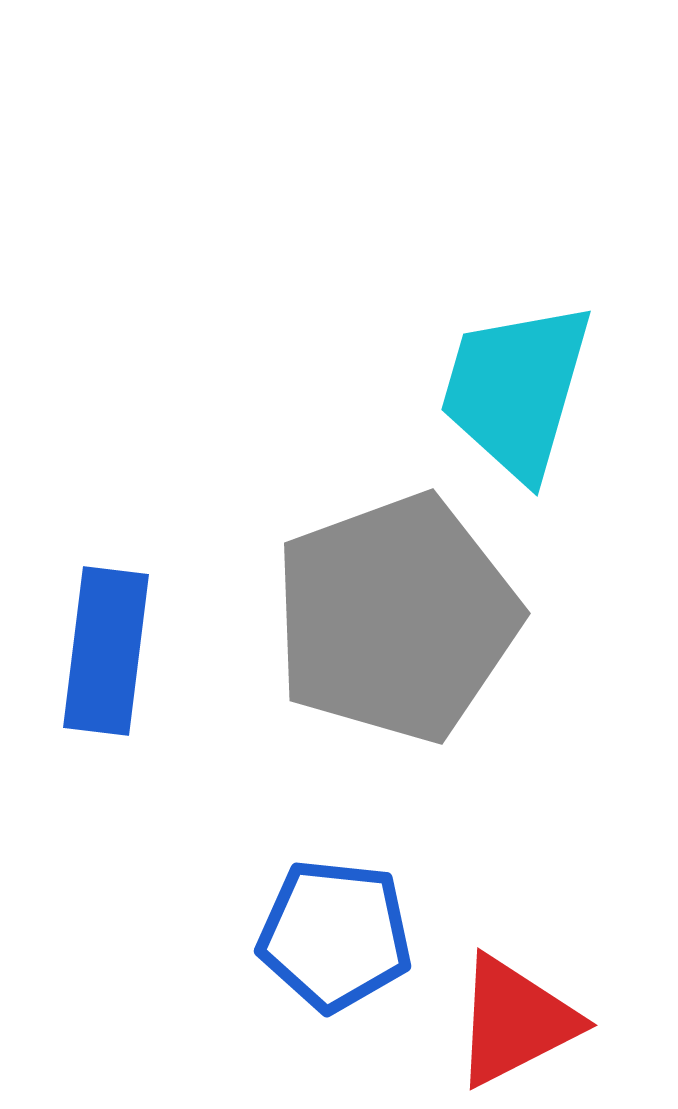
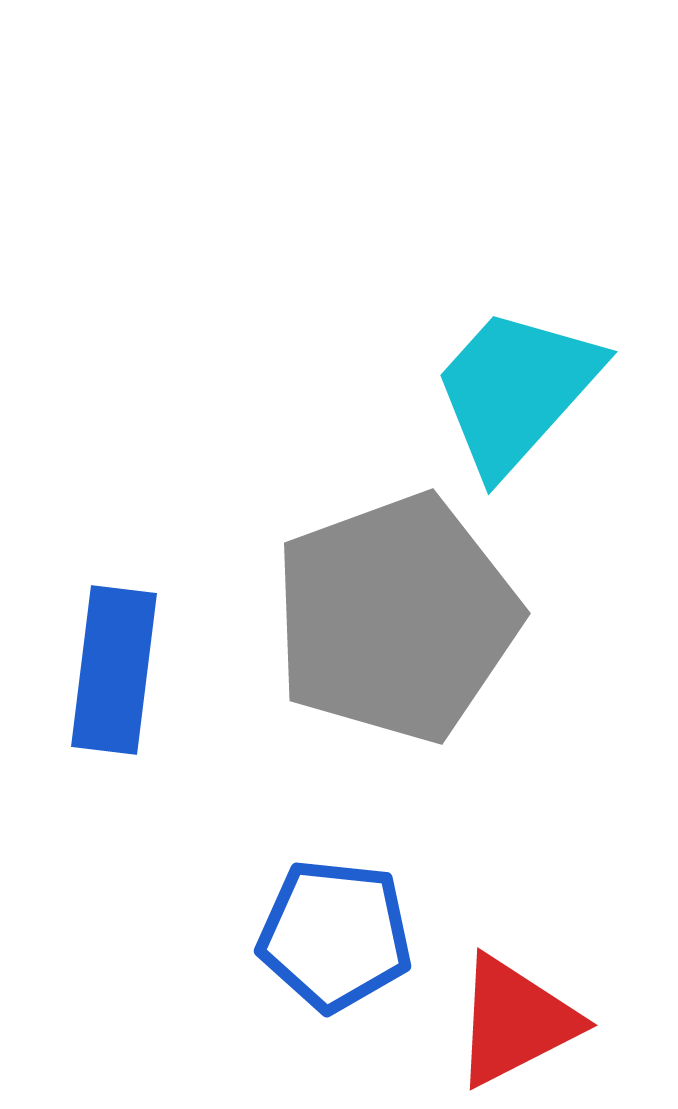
cyan trapezoid: rotated 26 degrees clockwise
blue rectangle: moved 8 px right, 19 px down
